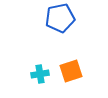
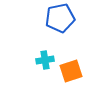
cyan cross: moved 5 px right, 14 px up
